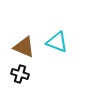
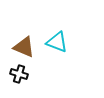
black cross: moved 1 px left
